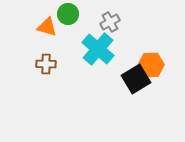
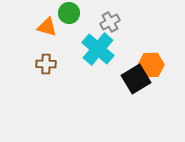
green circle: moved 1 px right, 1 px up
